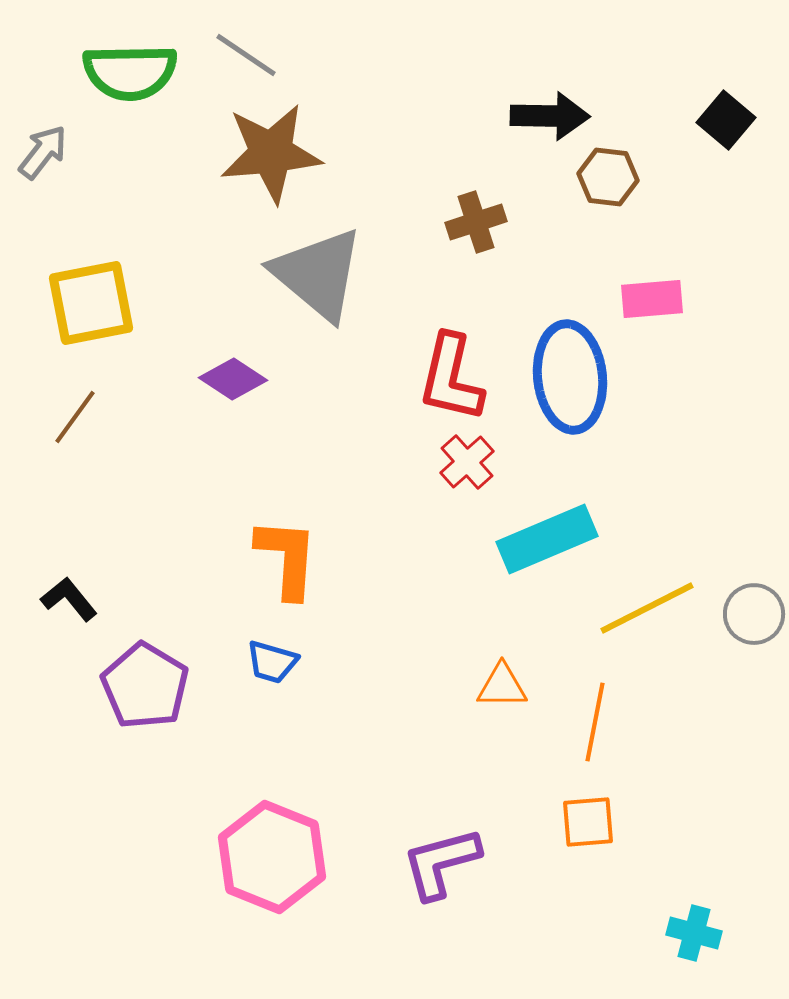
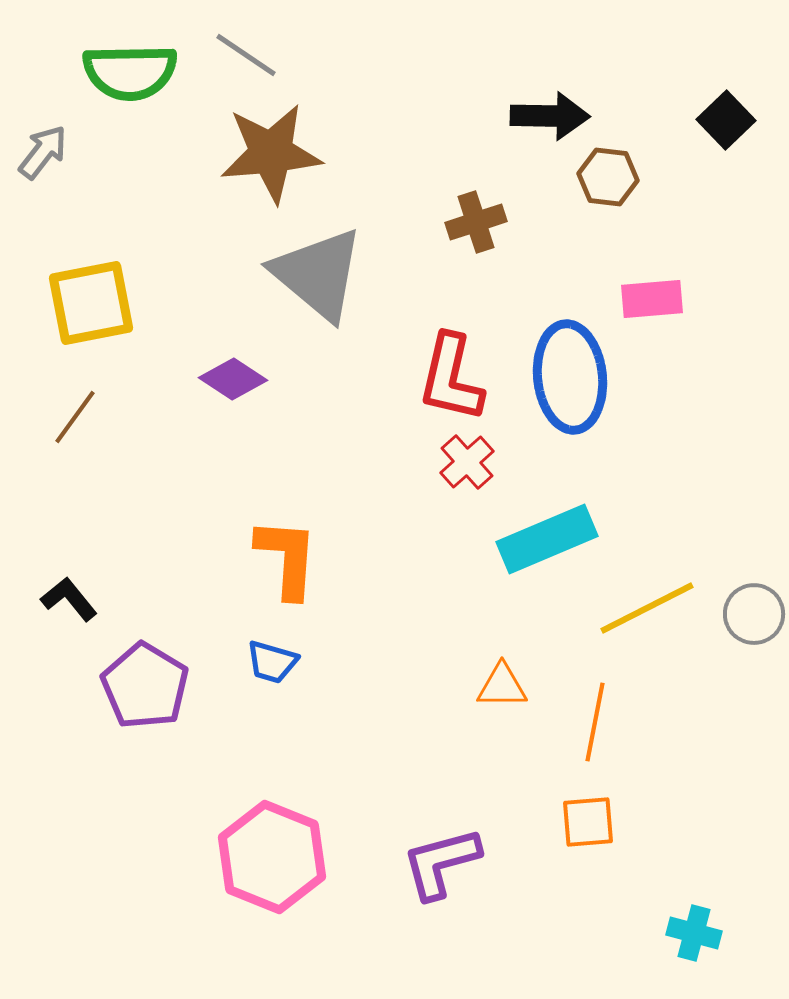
black square: rotated 6 degrees clockwise
